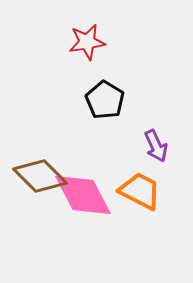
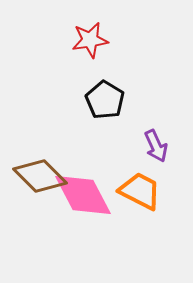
red star: moved 3 px right, 2 px up
